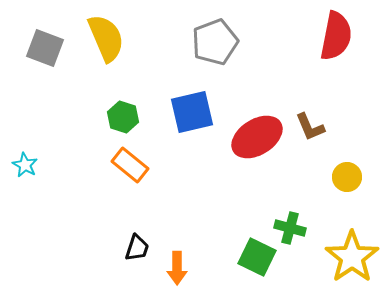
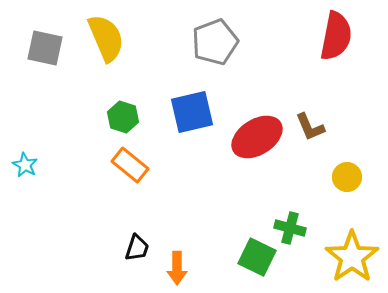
gray square: rotated 9 degrees counterclockwise
